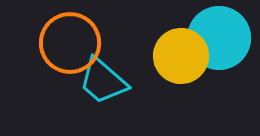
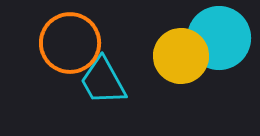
cyan trapezoid: rotated 20 degrees clockwise
